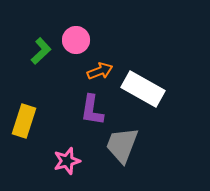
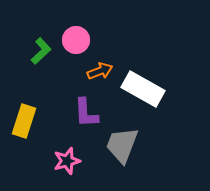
purple L-shape: moved 6 px left, 3 px down; rotated 12 degrees counterclockwise
